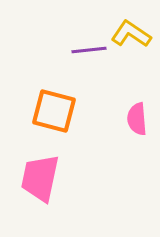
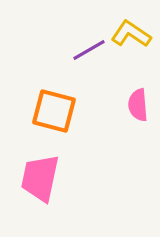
purple line: rotated 24 degrees counterclockwise
pink semicircle: moved 1 px right, 14 px up
